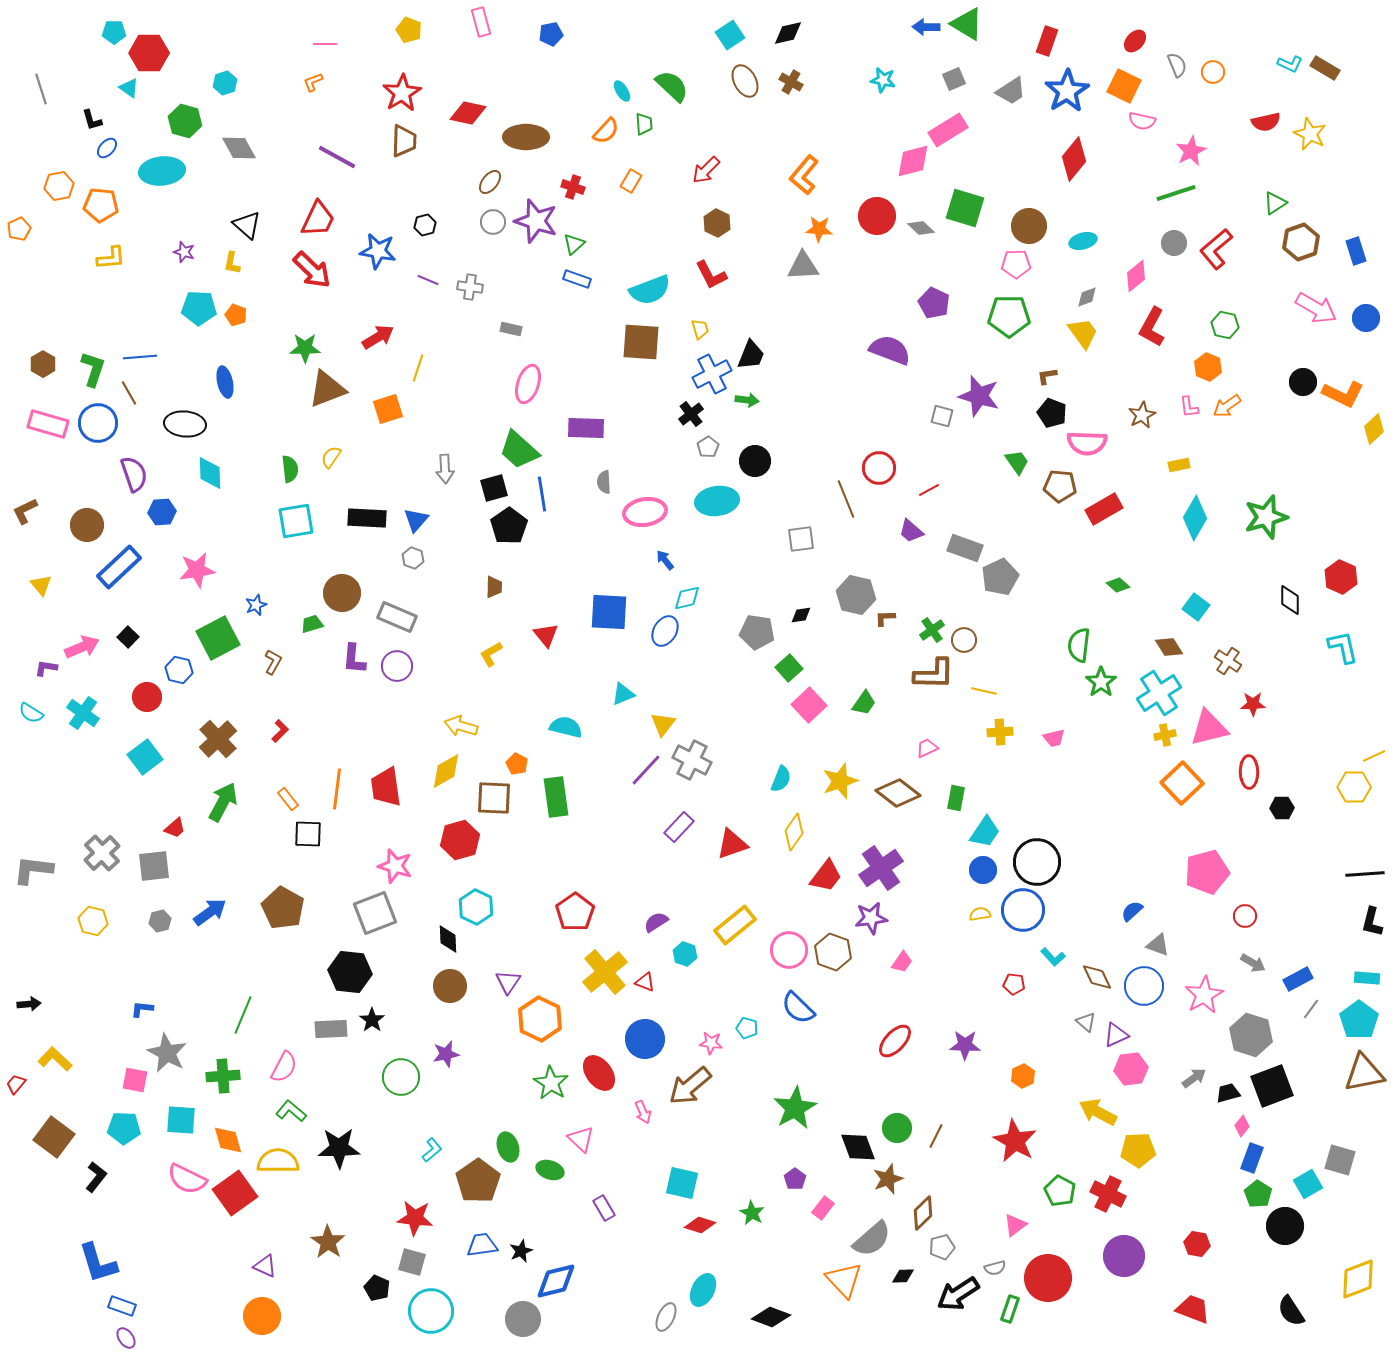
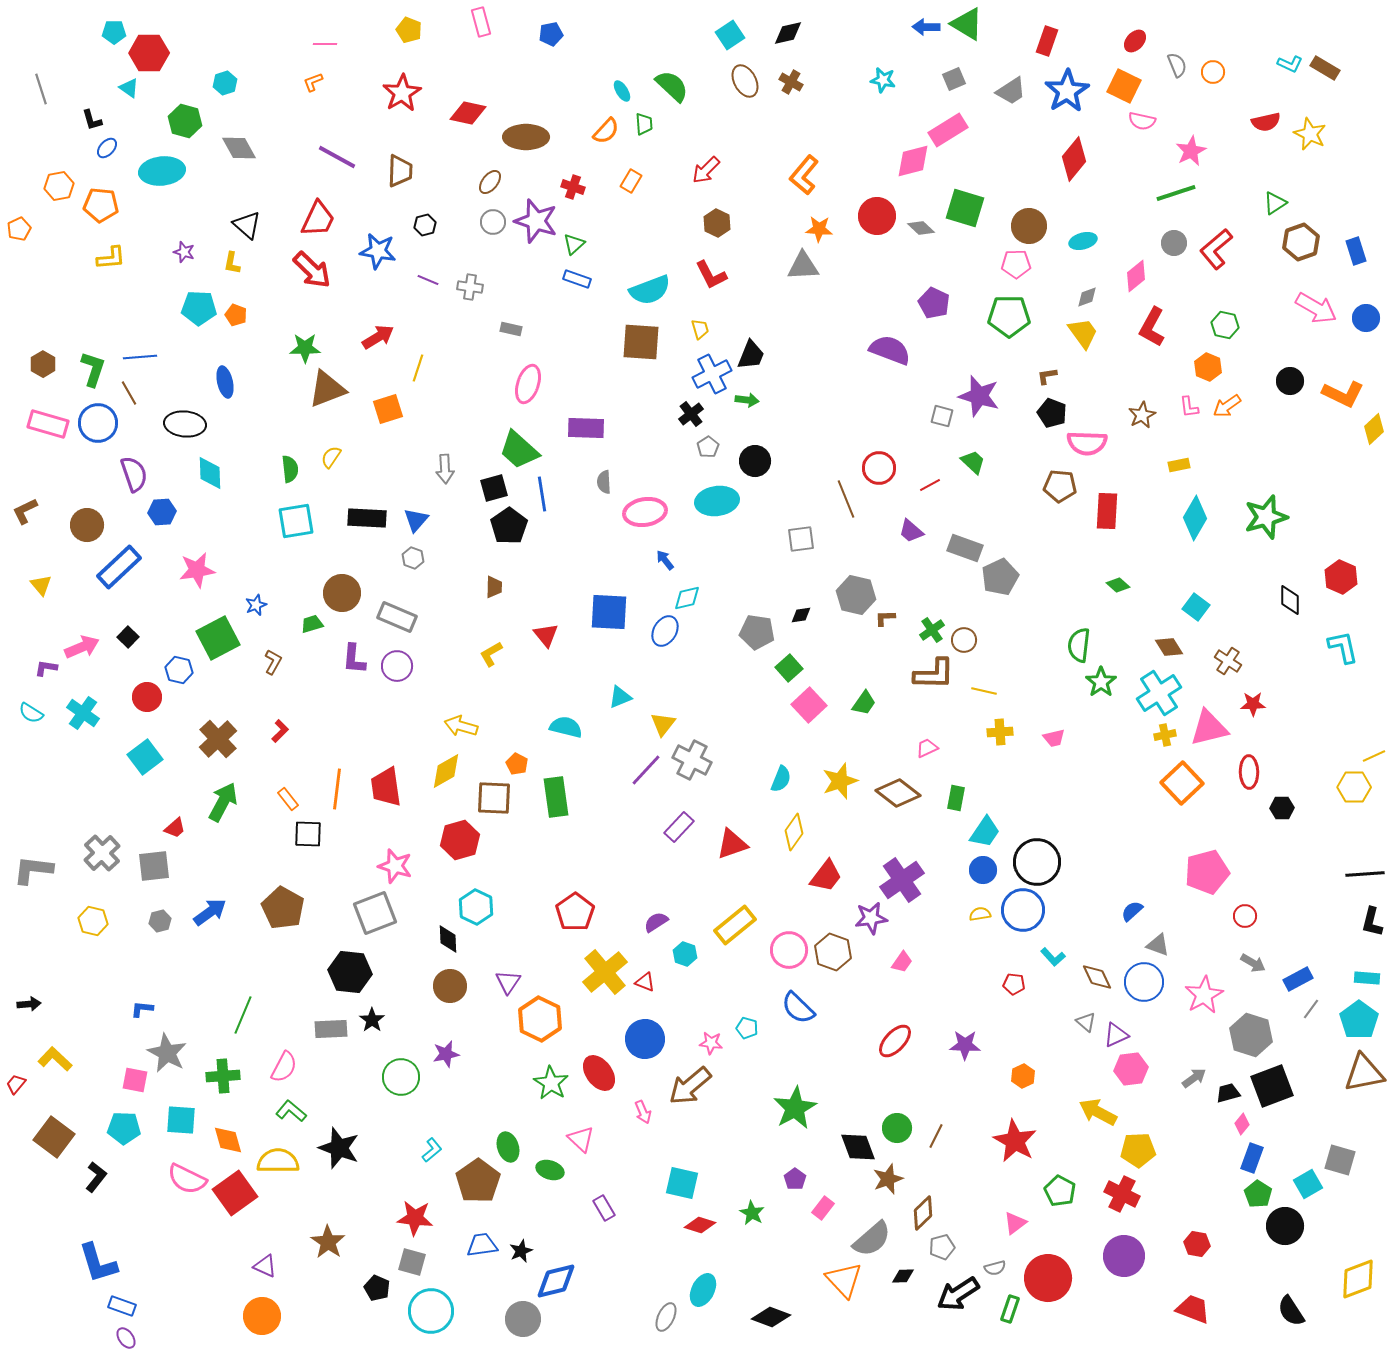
brown trapezoid at (404, 141): moved 4 px left, 30 px down
black circle at (1303, 382): moved 13 px left, 1 px up
green trapezoid at (1017, 462): moved 44 px left; rotated 12 degrees counterclockwise
red line at (929, 490): moved 1 px right, 5 px up
red rectangle at (1104, 509): moved 3 px right, 2 px down; rotated 57 degrees counterclockwise
cyan triangle at (623, 694): moved 3 px left, 3 px down
purple cross at (881, 868): moved 21 px right, 12 px down
blue circle at (1144, 986): moved 4 px up
pink diamond at (1242, 1126): moved 2 px up
black star at (339, 1148): rotated 21 degrees clockwise
red cross at (1108, 1194): moved 14 px right
pink triangle at (1015, 1225): moved 2 px up
